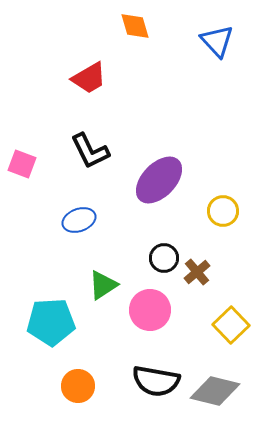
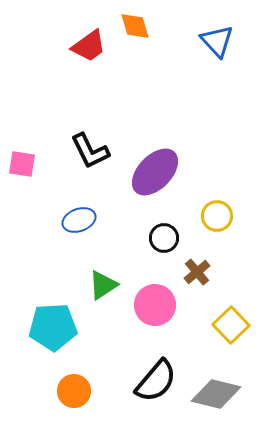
red trapezoid: moved 32 px up; rotated 6 degrees counterclockwise
pink square: rotated 12 degrees counterclockwise
purple ellipse: moved 4 px left, 8 px up
yellow circle: moved 6 px left, 5 px down
black circle: moved 20 px up
pink circle: moved 5 px right, 5 px up
cyan pentagon: moved 2 px right, 5 px down
black semicircle: rotated 60 degrees counterclockwise
orange circle: moved 4 px left, 5 px down
gray diamond: moved 1 px right, 3 px down
